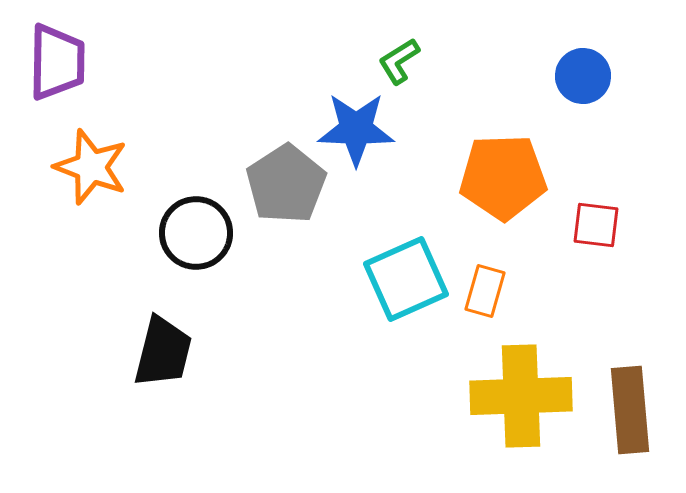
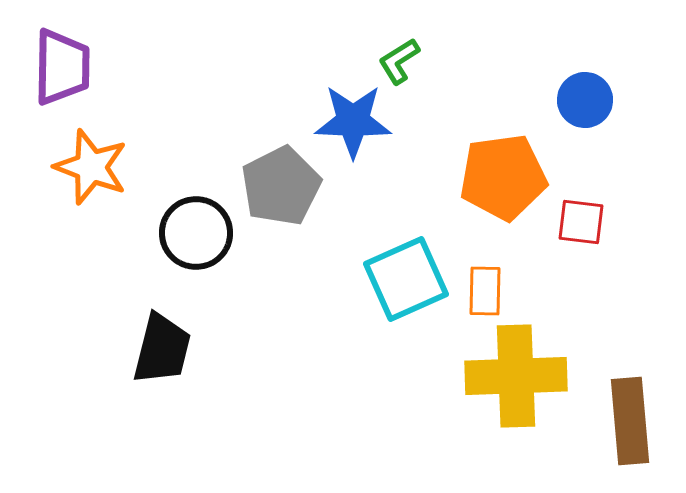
purple trapezoid: moved 5 px right, 5 px down
blue circle: moved 2 px right, 24 px down
blue star: moved 3 px left, 8 px up
orange pentagon: rotated 6 degrees counterclockwise
gray pentagon: moved 5 px left, 2 px down; rotated 6 degrees clockwise
red square: moved 15 px left, 3 px up
orange rectangle: rotated 15 degrees counterclockwise
black trapezoid: moved 1 px left, 3 px up
yellow cross: moved 5 px left, 20 px up
brown rectangle: moved 11 px down
